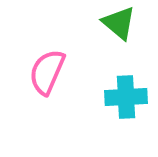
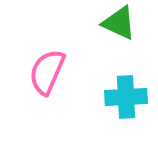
green triangle: rotated 15 degrees counterclockwise
